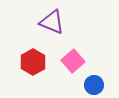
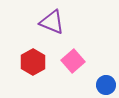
blue circle: moved 12 px right
